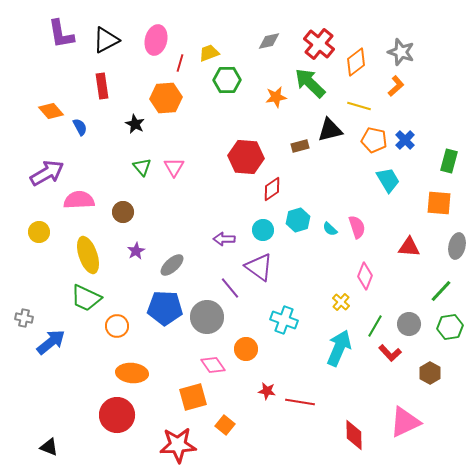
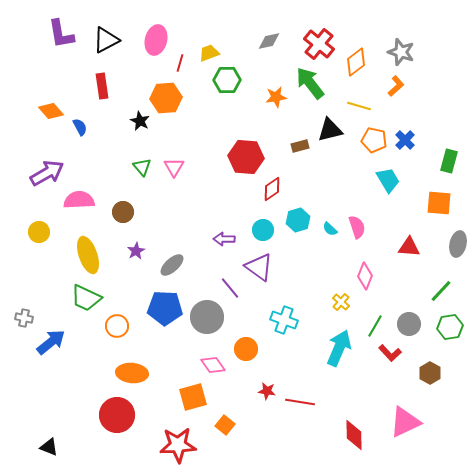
green arrow at (310, 83): rotated 8 degrees clockwise
black star at (135, 124): moved 5 px right, 3 px up
gray ellipse at (457, 246): moved 1 px right, 2 px up
